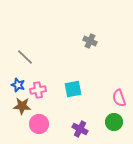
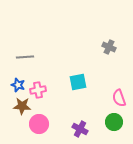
gray cross: moved 19 px right, 6 px down
gray line: rotated 48 degrees counterclockwise
cyan square: moved 5 px right, 7 px up
